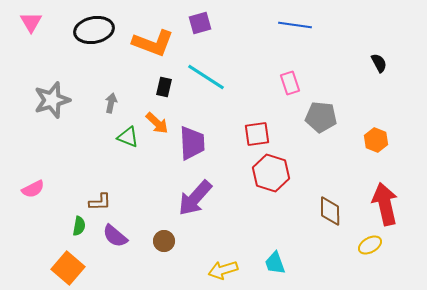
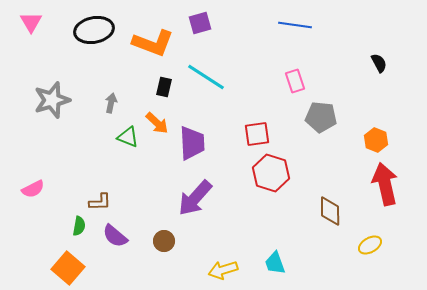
pink rectangle: moved 5 px right, 2 px up
red arrow: moved 20 px up
